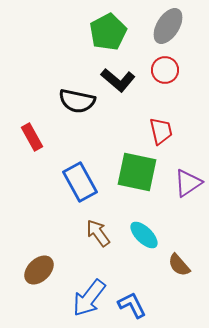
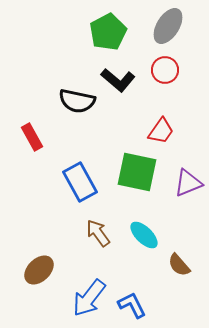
red trapezoid: rotated 48 degrees clockwise
purple triangle: rotated 12 degrees clockwise
